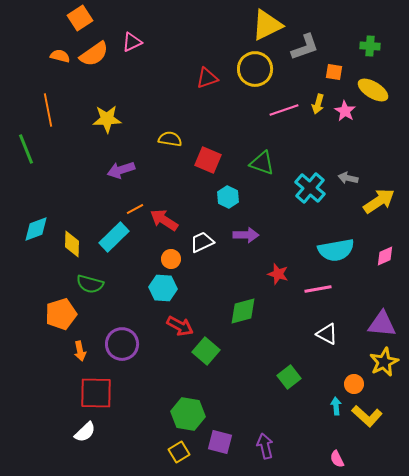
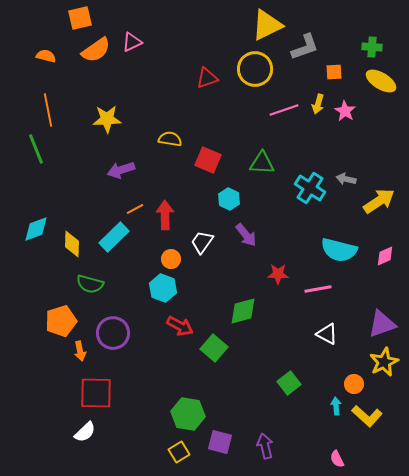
orange square at (80, 18): rotated 20 degrees clockwise
green cross at (370, 46): moved 2 px right, 1 px down
orange semicircle at (94, 54): moved 2 px right, 4 px up
orange semicircle at (60, 56): moved 14 px left
orange square at (334, 72): rotated 12 degrees counterclockwise
yellow ellipse at (373, 90): moved 8 px right, 9 px up
green line at (26, 149): moved 10 px right
green triangle at (262, 163): rotated 16 degrees counterclockwise
gray arrow at (348, 178): moved 2 px left, 1 px down
cyan cross at (310, 188): rotated 8 degrees counterclockwise
cyan hexagon at (228, 197): moved 1 px right, 2 px down
red arrow at (164, 220): moved 1 px right, 5 px up; rotated 56 degrees clockwise
purple arrow at (246, 235): rotated 50 degrees clockwise
white trapezoid at (202, 242): rotated 30 degrees counterclockwise
cyan semicircle at (336, 250): moved 3 px right; rotated 24 degrees clockwise
red star at (278, 274): rotated 15 degrees counterclockwise
cyan hexagon at (163, 288): rotated 16 degrees clockwise
orange pentagon at (61, 314): moved 7 px down
purple triangle at (382, 324): rotated 24 degrees counterclockwise
purple circle at (122, 344): moved 9 px left, 11 px up
green square at (206, 351): moved 8 px right, 3 px up
green square at (289, 377): moved 6 px down
